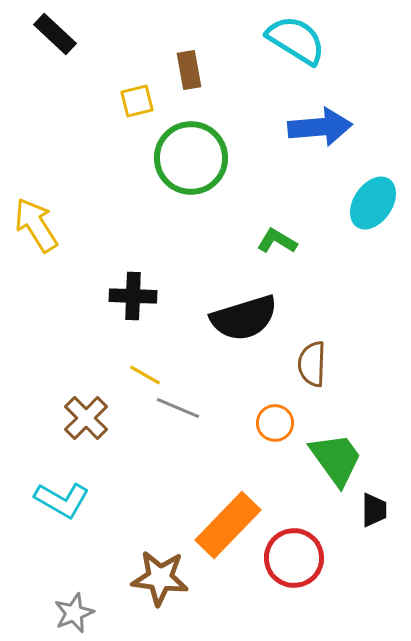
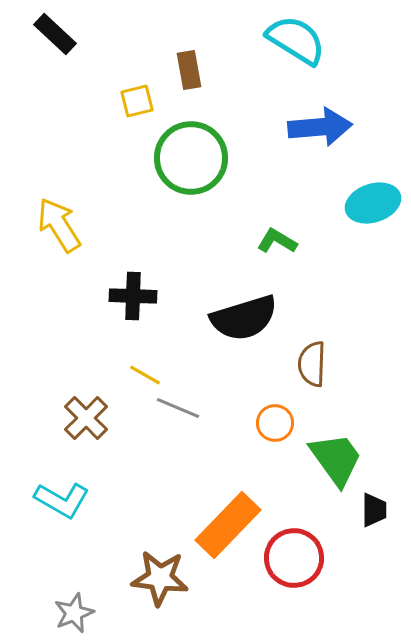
cyan ellipse: rotated 38 degrees clockwise
yellow arrow: moved 23 px right
